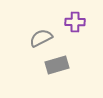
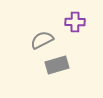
gray semicircle: moved 1 px right, 2 px down
